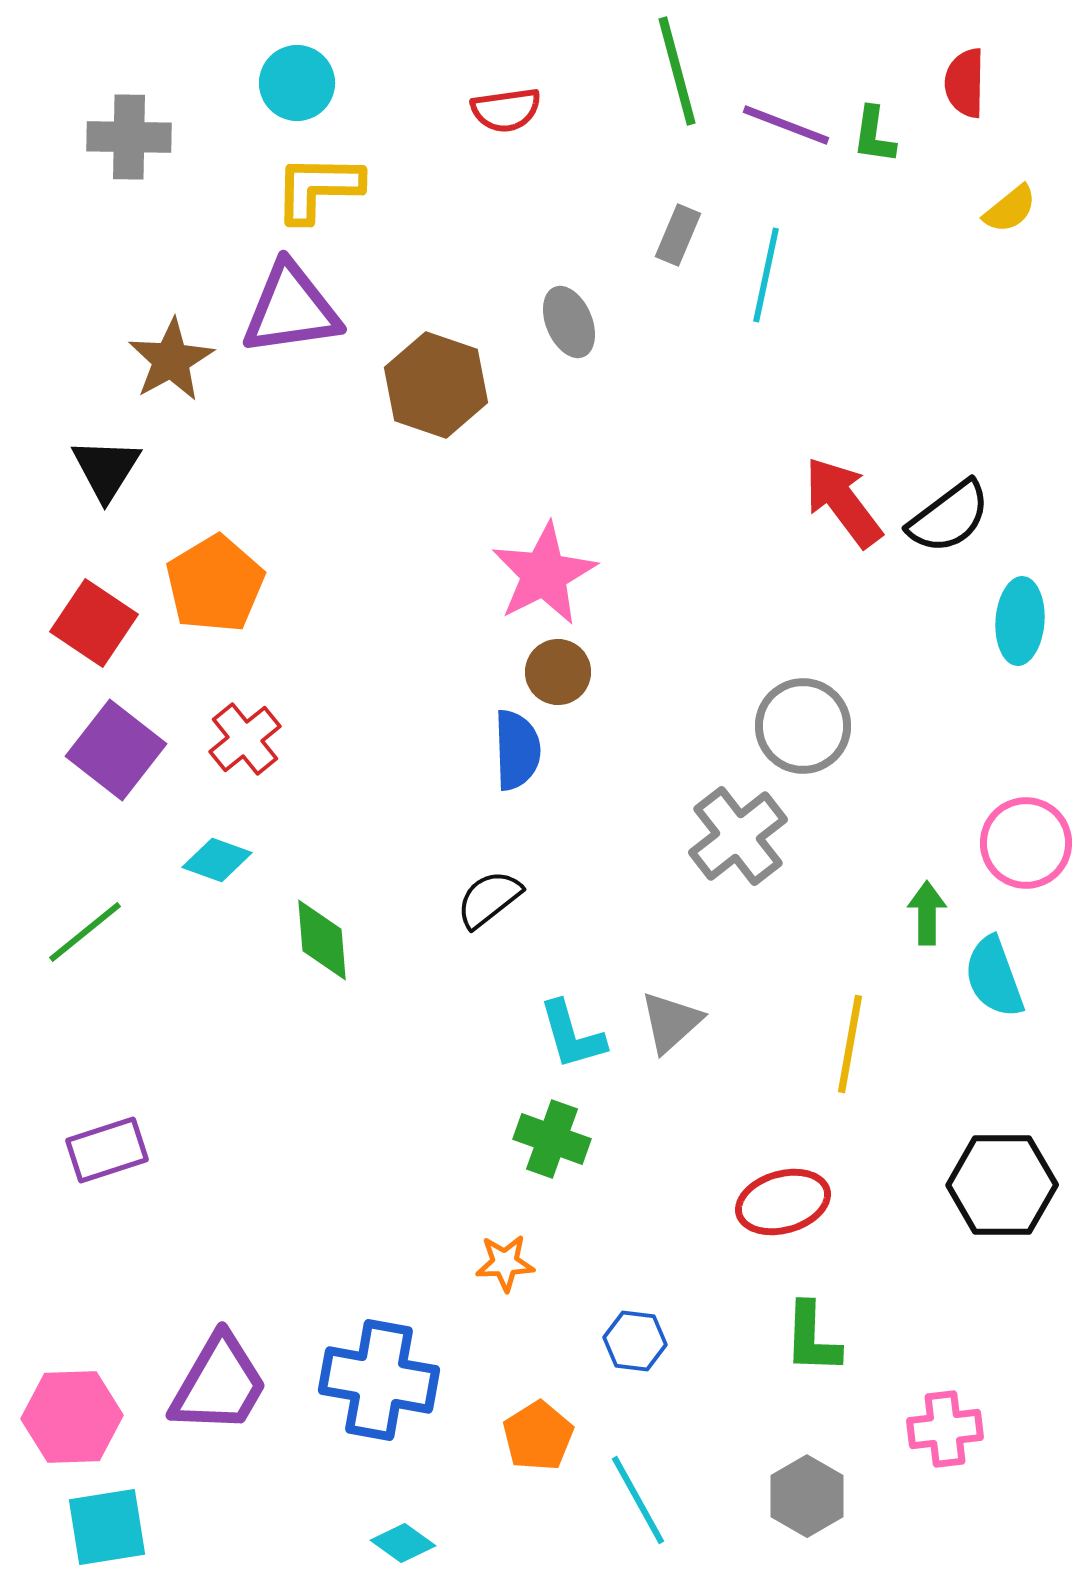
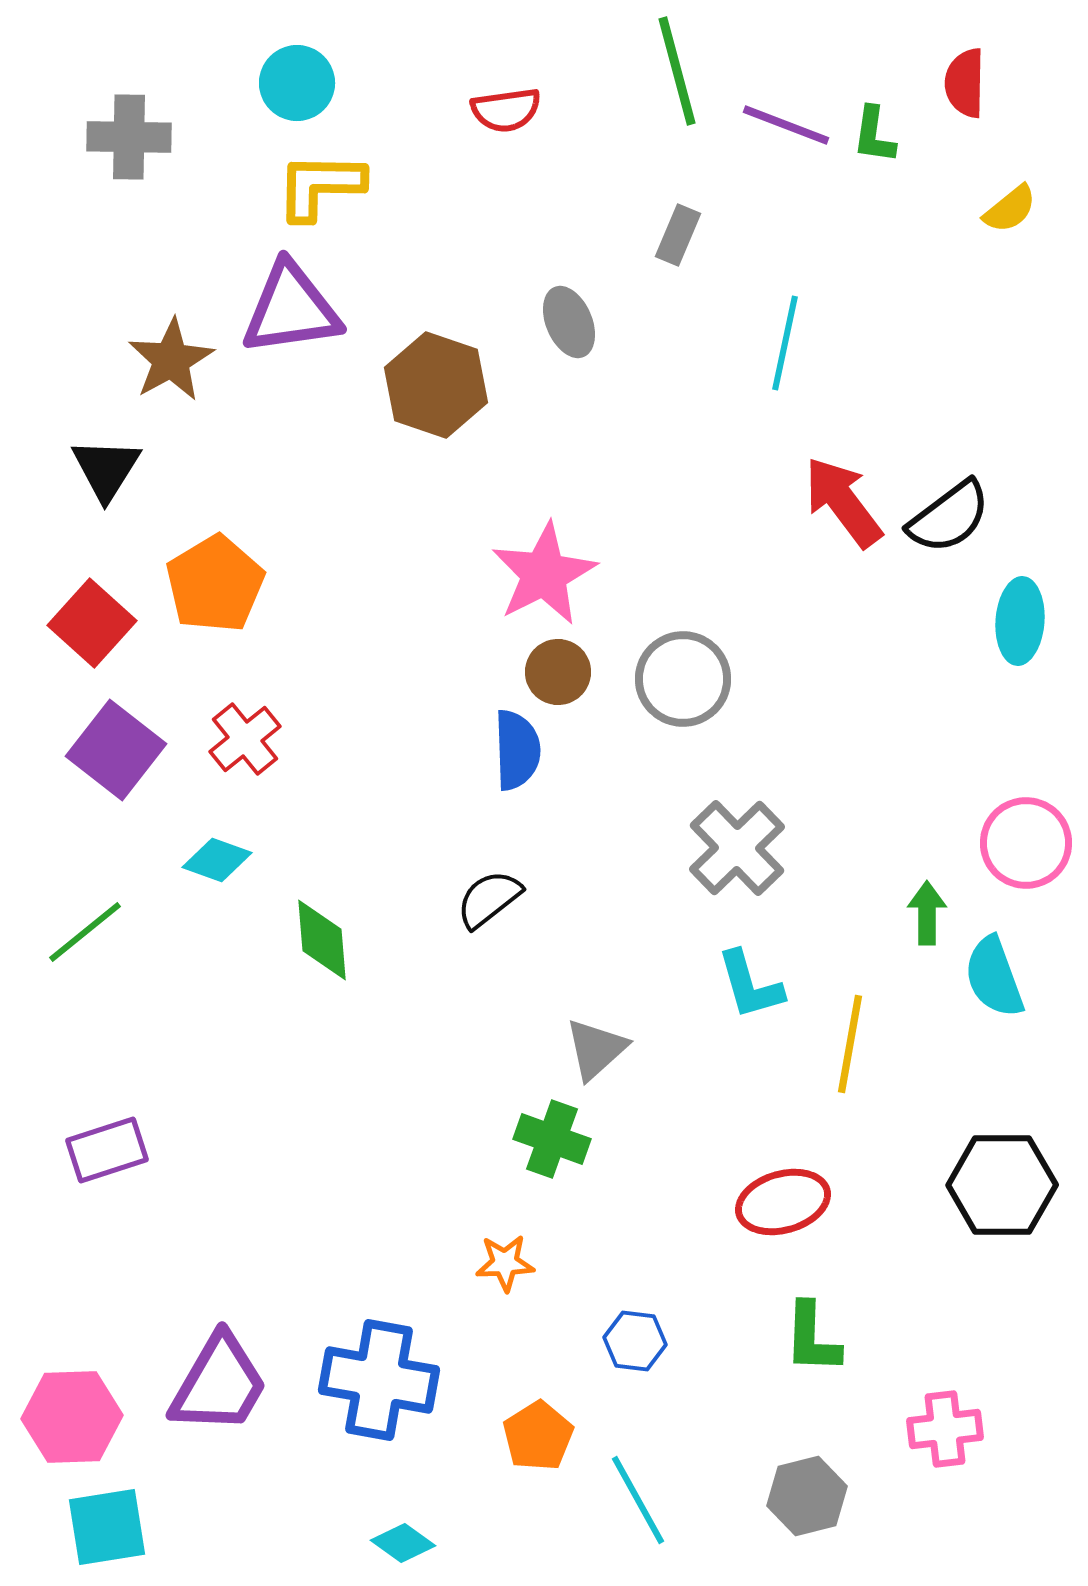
yellow L-shape at (318, 188): moved 2 px right, 2 px up
cyan line at (766, 275): moved 19 px right, 68 px down
red square at (94, 623): moved 2 px left; rotated 8 degrees clockwise
gray circle at (803, 726): moved 120 px left, 47 px up
gray cross at (738, 836): moved 1 px left, 12 px down; rotated 6 degrees counterclockwise
gray triangle at (671, 1022): moved 75 px left, 27 px down
cyan L-shape at (572, 1035): moved 178 px right, 50 px up
gray hexagon at (807, 1496): rotated 16 degrees clockwise
